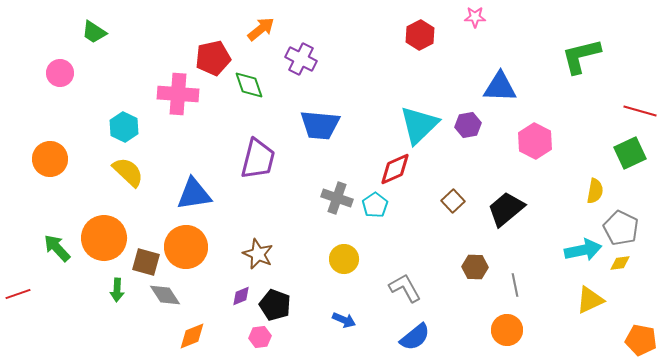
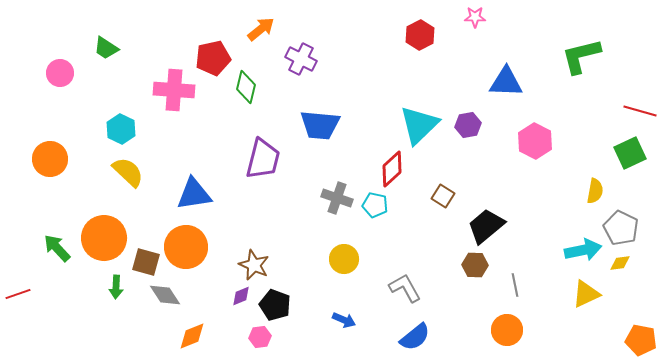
green trapezoid at (94, 32): moved 12 px right, 16 px down
green diamond at (249, 85): moved 3 px left, 2 px down; rotated 32 degrees clockwise
blue triangle at (500, 87): moved 6 px right, 5 px up
pink cross at (178, 94): moved 4 px left, 4 px up
cyan hexagon at (124, 127): moved 3 px left, 2 px down
purple trapezoid at (258, 159): moved 5 px right
red diamond at (395, 169): moved 3 px left; rotated 18 degrees counterclockwise
brown square at (453, 201): moved 10 px left, 5 px up; rotated 15 degrees counterclockwise
cyan pentagon at (375, 205): rotated 25 degrees counterclockwise
black trapezoid at (506, 209): moved 20 px left, 17 px down
brown star at (258, 254): moved 4 px left, 11 px down
brown hexagon at (475, 267): moved 2 px up
green arrow at (117, 290): moved 1 px left, 3 px up
yellow triangle at (590, 300): moved 4 px left, 6 px up
